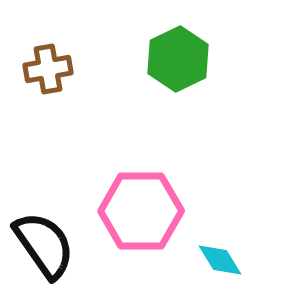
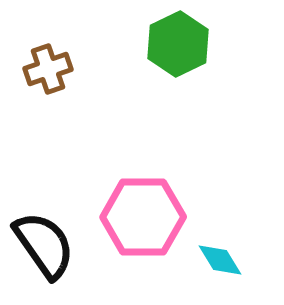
green hexagon: moved 15 px up
brown cross: rotated 9 degrees counterclockwise
pink hexagon: moved 2 px right, 6 px down
